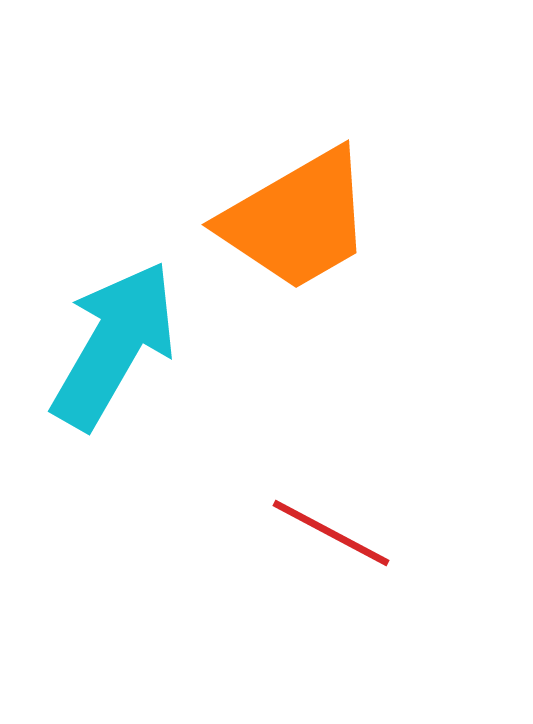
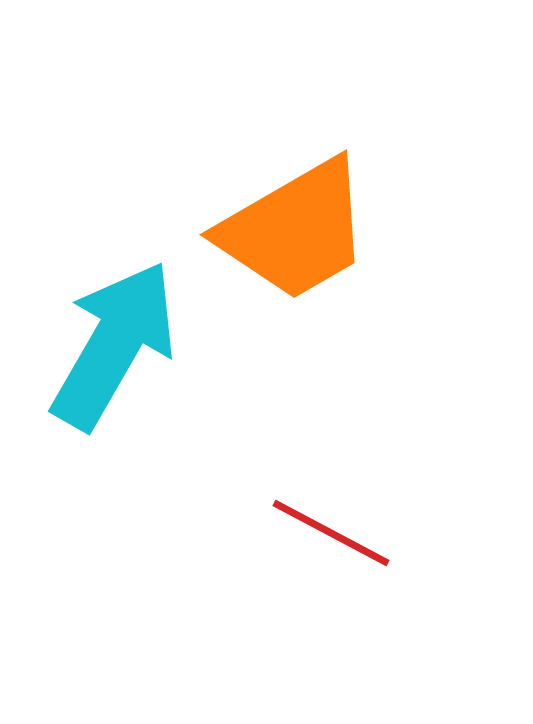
orange trapezoid: moved 2 px left, 10 px down
